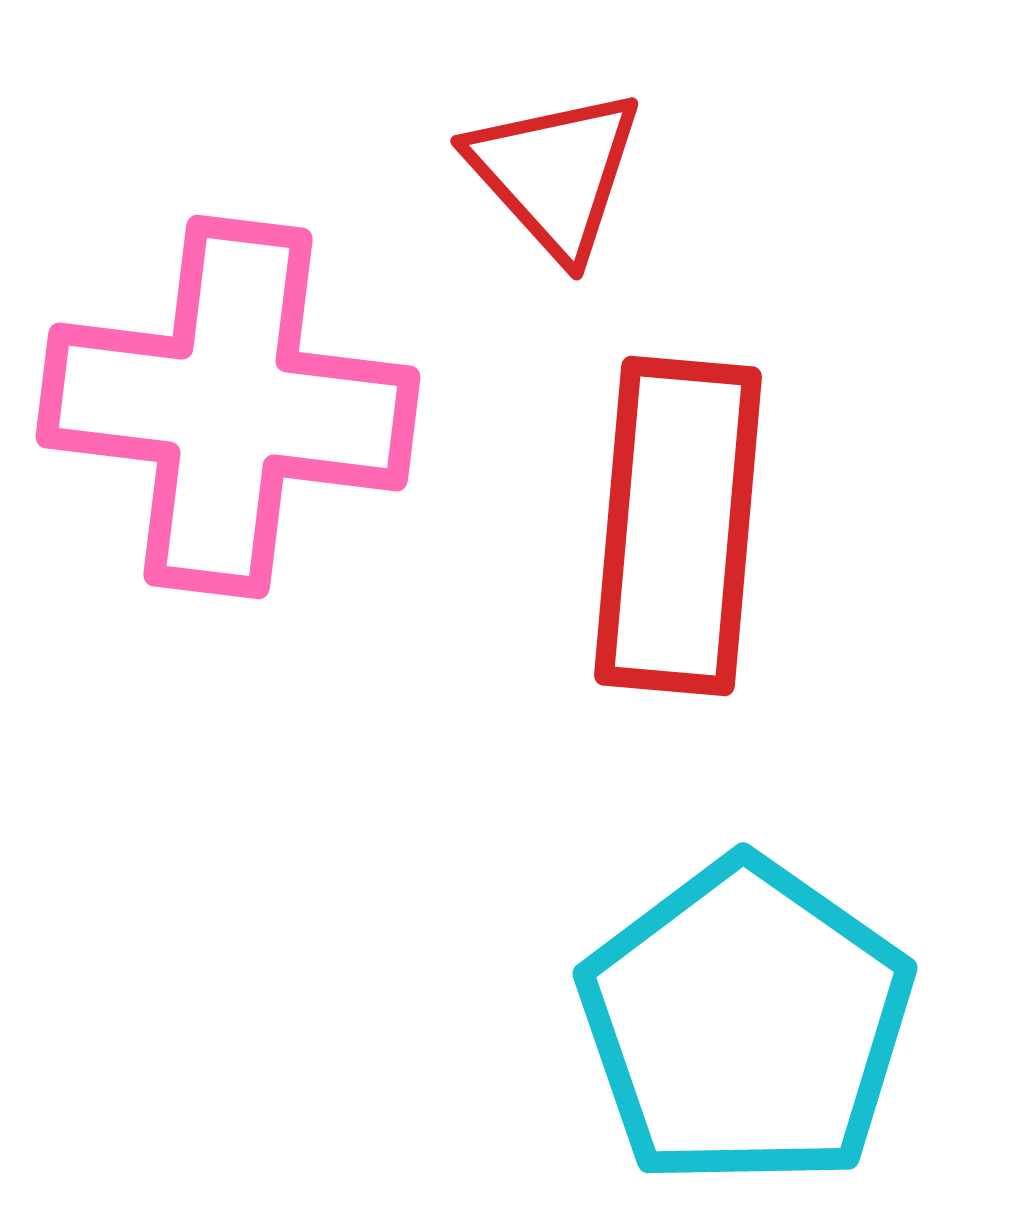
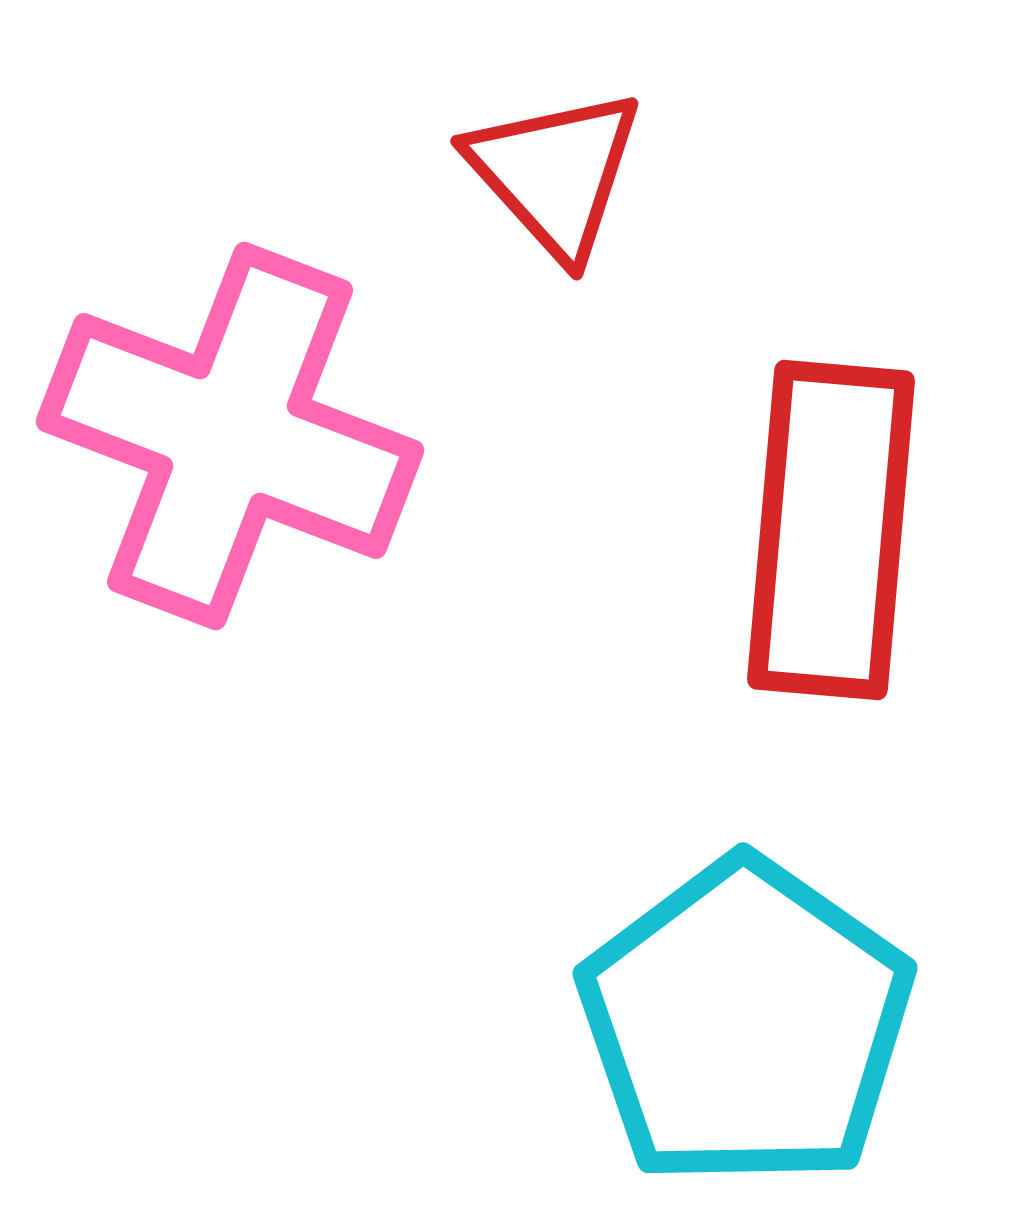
pink cross: moved 2 px right, 29 px down; rotated 14 degrees clockwise
red rectangle: moved 153 px right, 4 px down
